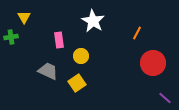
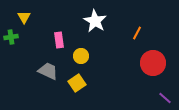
white star: moved 2 px right
